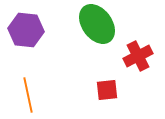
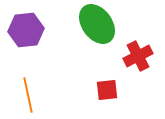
purple hexagon: rotated 12 degrees counterclockwise
